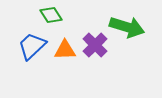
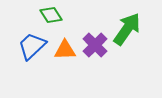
green arrow: moved 2 px down; rotated 72 degrees counterclockwise
